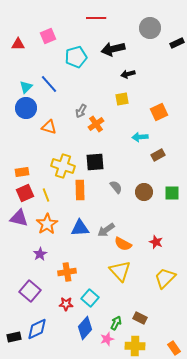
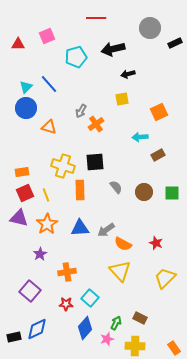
pink square at (48, 36): moved 1 px left
black rectangle at (177, 43): moved 2 px left
red star at (156, 242): moved 1 px down
